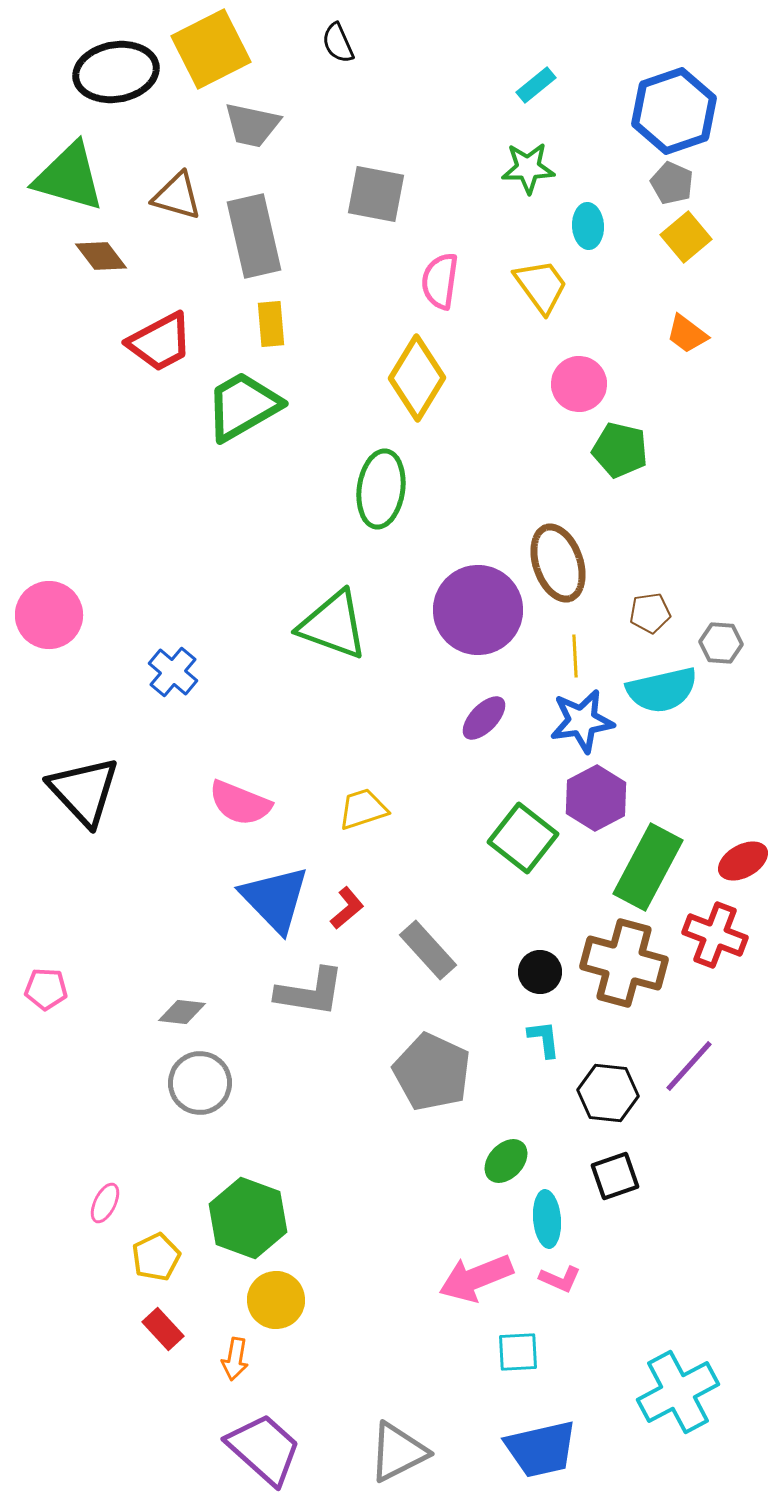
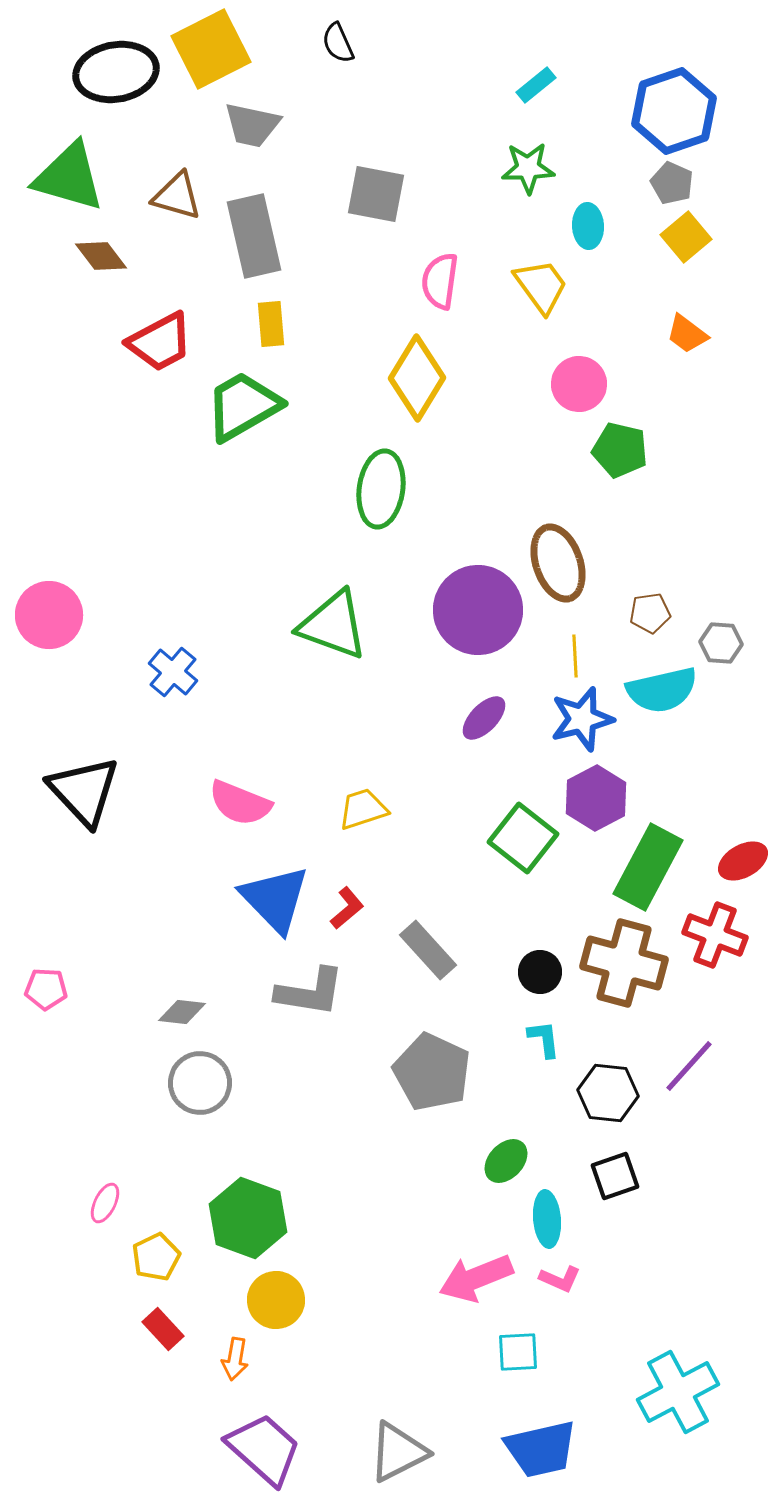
blue star at (582, 721): moved 2 px up; rotated 6 degrees counterclockwise
